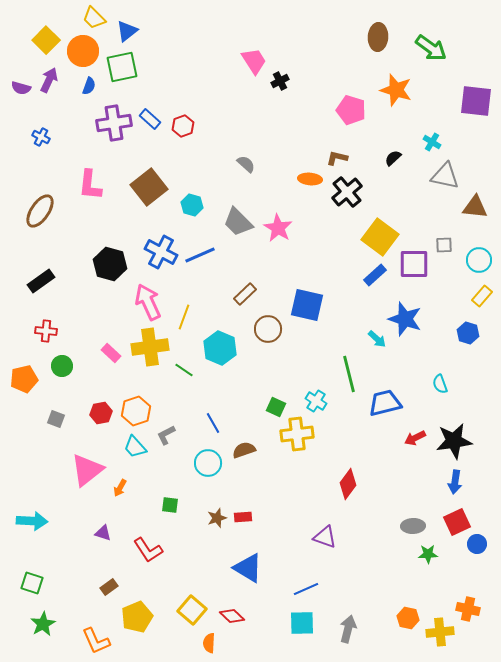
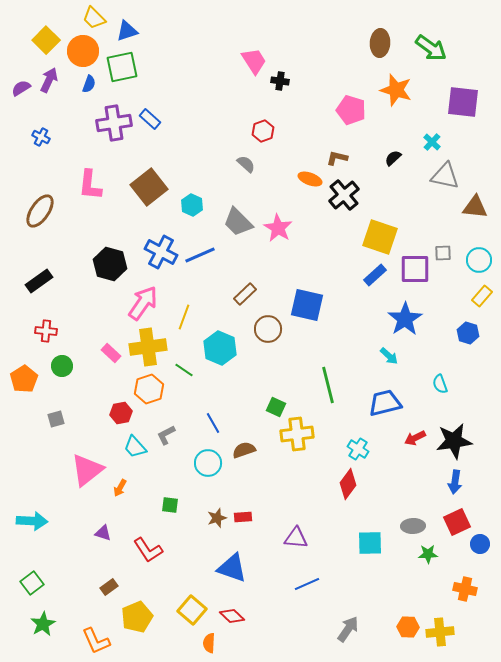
blue triangle at (127, 31): rotated 20 degrees clockwise
brown ellipse at (378, 37): moved 2 px right, 6 px down
black cross at (280, 81): rotated 36 degrees clockwise
blue semicircle at (89, 86): moved 2 px up
purple semicircle at (21, 88): rotated 132 degrees clockwise
purple square at (476, 101): moved 13 px left, 1 px down
red hexagon at (183, 126): moved 80 px right, 5 px down
cyan cross at (432, 142): rotated 12 degrees clockwise
orange ellipse at (310, 179): rotated 15 degrees clockwise
black cross at (347, 192): moved 3 px left, 3 px down
cyan hexagon at (192, 205): rotated 10 degrees clockwise
yellow square at (380, 237): rotated 18 degrees counterclockwise
gray square at (444, 245): moved 1 px left, 8 px down
purple square at (414, 264): moved 1 px right, 5 px down
black rectangle at (41, 281): moved 2 px left
pink arrow at (148, 302): moved 5 px left, 1 px down; rotated 60 degrees clockwise
blue star at (405, 319): rotated 20 degrees clockwise
cyan arrow at (377, 339): moved 12 px right, 17 px down
yellow cross at (150, 347): moved 2 px left
green line at (349, 374): moved 21 px left, 11 px down
orange pentagon at (24, 379): rotated 20 degrees counterclockwise
cyan cross at (316, 401): moved 42 px right, 48 px down
orange hexagon at (136, 411): moved 13 px right, 22 px up
red hexagon at (101, 413): moved 20 px right
gray square at (56, 419): rotated 36 degrees counterclockwise
purple triangle at (325, 537): moved 29 px left, 1 px down; rotated 15 degrees counterclockwise
blue circle at (477, 544): moved 3 px right
blue triangle at (248, 568): moved 16 px left; rotated 12 degrees counterclockwise
green square at (32, 583): rotated 35 degrees clockwise
blue line at (306, 589): moved 1 px right, 5 px up
orange cross at (468, 609): moved 3 px left, 20 px up
orange hexagon at (408, 618): moved 9 px down; rotated 10 degrees counterclockwise
cyan square at (302, 623): moved 68 px right, 80 px up
gray arrow at (348, 629): rotated 20 degrees clockwise
